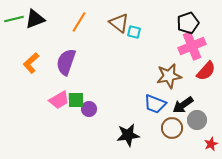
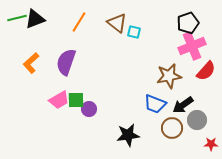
green line: moved 3 px right, 1 px up
brown triangle: moved 2 px left
red star: rotated 24 degrees clockwise
